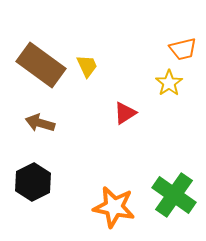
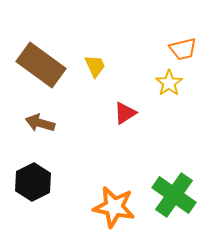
yellow trapezoid: moved 8 px right
